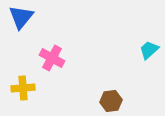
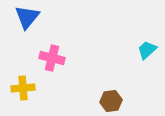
blue triangle: moved 6 px right
cyan trapezoid: moved 2 px left
pink cross: rotated 15 degrees counterclockwise
